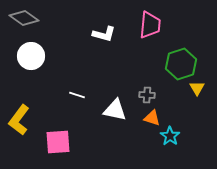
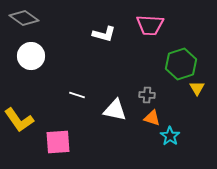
pink trapezoid: rotated 88 degrees clockwise
yellow L-shape: rotated 72 degrees counterclockwise
